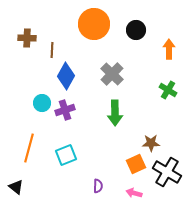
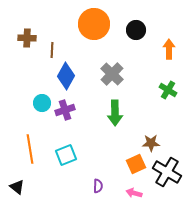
orange line: moved 1 px right, 1 px down; rotated 24 degrees counterclockwise
black triangle: moved 1 px right
